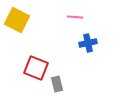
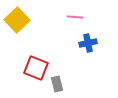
yellow square: rotated 20 degrees clockwise
